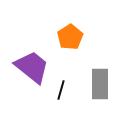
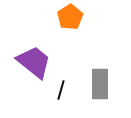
orange pentagon: moved 20 px up
purple trapezoid: moved 2 px right, 5 px up
